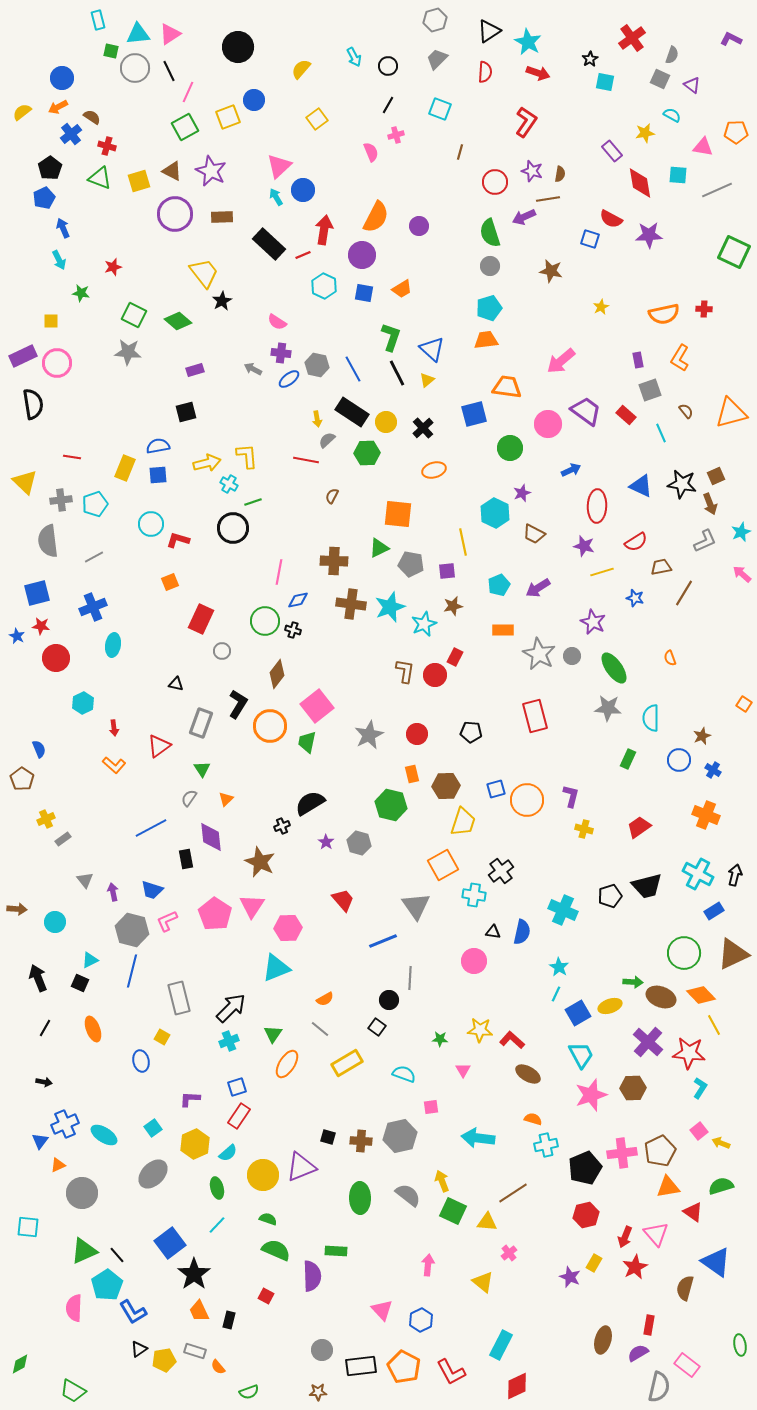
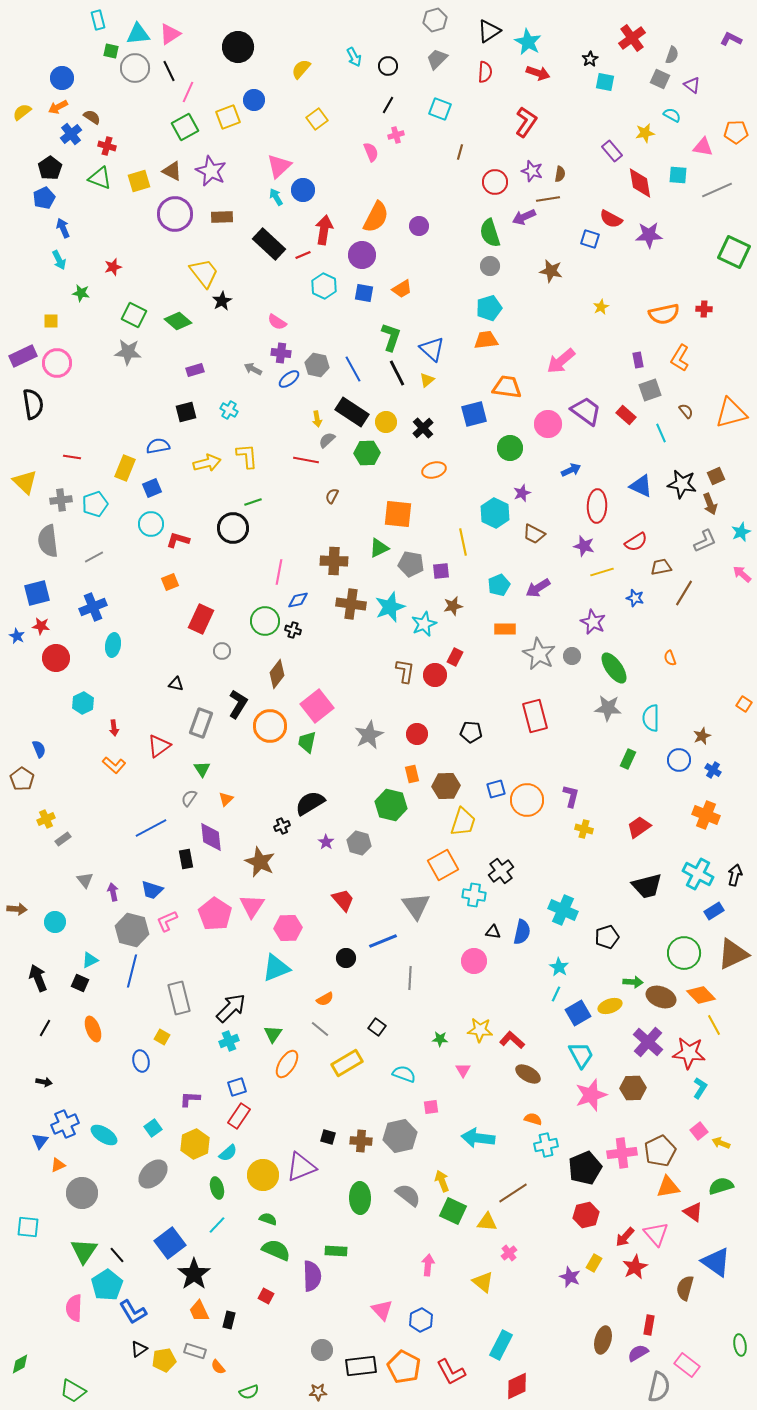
blue square at (158, 475): moved 6 px left, 13 px down; rotated 18 degrees counterclockwise
cyan cross at (229, 484): moved 74 px up
purple square at (447, 571): moved 6 px left
orange rectangle at (503, 630): moved 2 px right, 1 px up
black pentagon at (610, 896): moved 3 px left, 41 px down
black circle at (389, 1000): moved 43 px left, 42 px up
red arrow at (625, 1237): rotated 20 degrees clockwise
green triangle at (84, 1251): rotated 32 degrees counterclockwise
